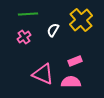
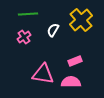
pink triangle: rotated 15 degrees counterclockwise
